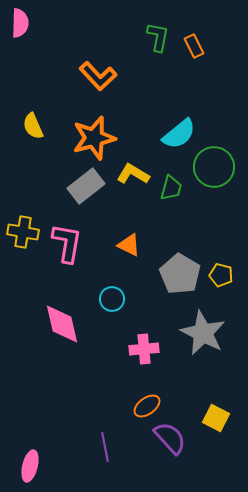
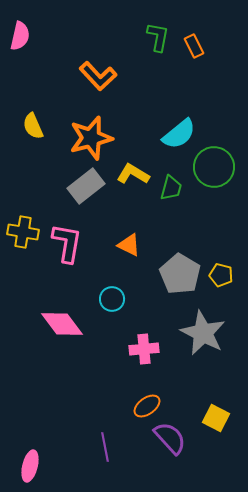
pink semicircle: moved 13 px down; rotated 12 degrees clockwise
orange star: moved 3 px left
pink diamond: rotated 24 degrees counterclockwise
